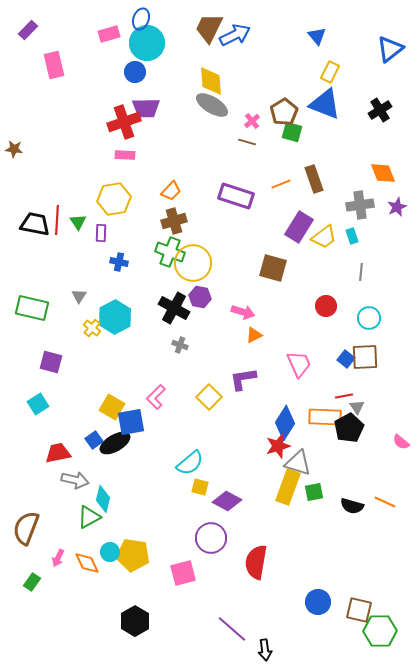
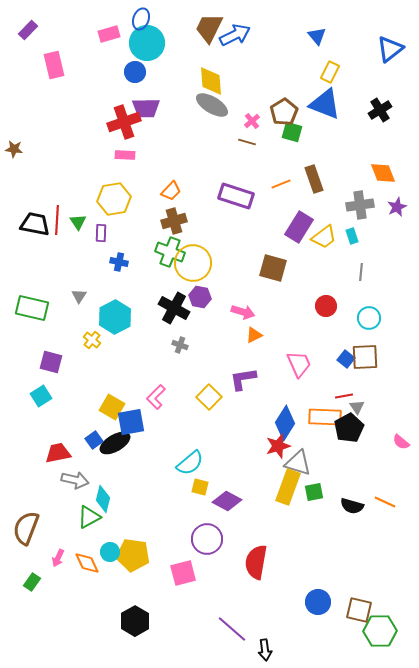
yellow cross at (92, 328): moved 12 px down
cyan square at (38, 404): moved 3 px right, 8 px up
purple circle at (211, 538): moved 4 px left, 1 px down
